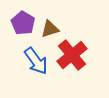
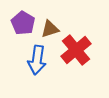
red cross: moved 4 px right, 5 px up
blue arrow: moved 1 px right, 1 px up; rotated 44 degrees clockwise
